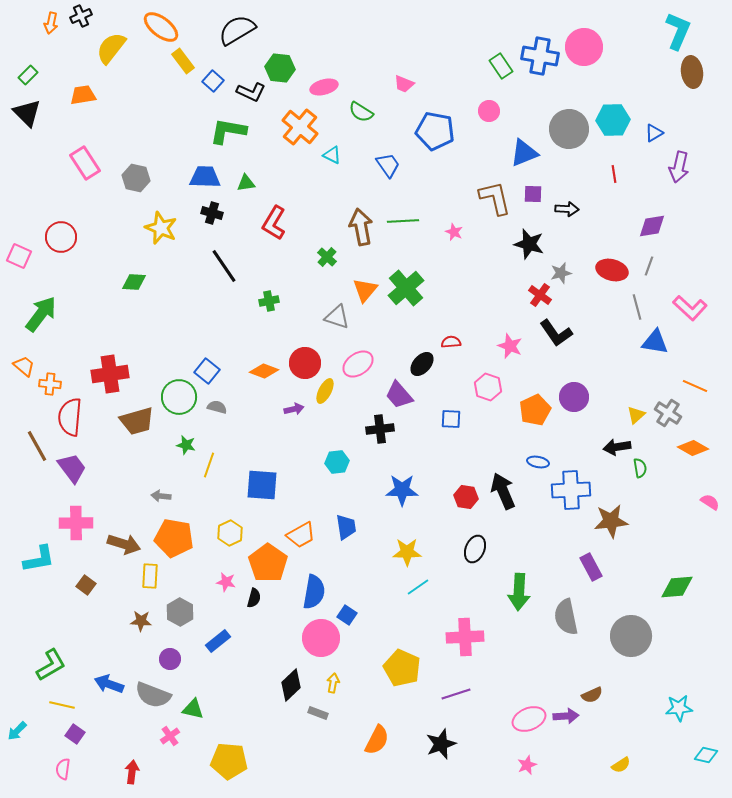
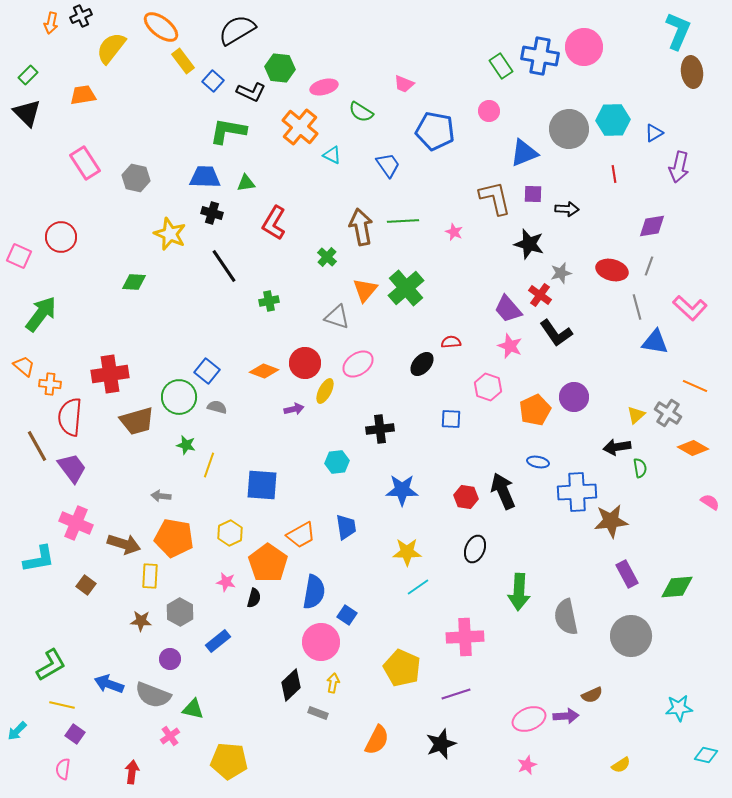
yellow star at (161, 228): moved 9 px right, 6 px down
purple trapezoid at (399, 395): moved 109 px right, 86 px up
blue cross at (571, 490): moved 6 px right, 2 px down
pink cross at (76, 523): rotated 24 degrees clockwise
purple rectangle at (591, 567): moved 36 px right, 7 px down
pink circle at (321, 638): moved 4 px down
